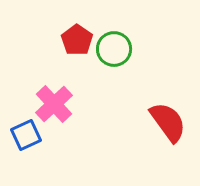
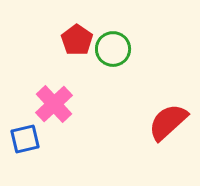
green circle: moved 1 px left
red semicircle: rotated 96 degrees counterclockwise
blue square: moved 1 px left, 4 px down; rotated 12 degrees clockwise
